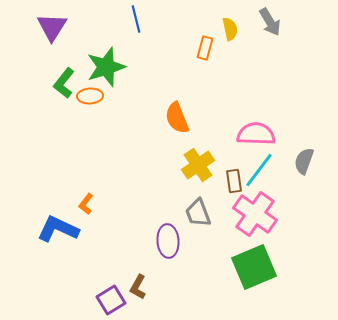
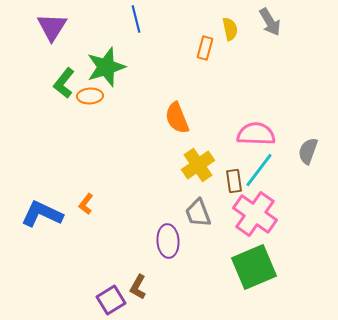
gray semicircle: moved 4 px right, 10 px up
blue L-shape: moved 16 px left, 15 px up
